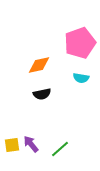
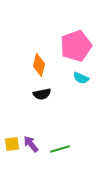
pink pentagon: moved 4 px left, 3 px down
orange diamond: rotated 65 degrees counterclockwise
cyan semicircle: rotated 14 degrees clockwise
yellow square: moved 1 px up
green line: rotated 24 degrees clockwise
